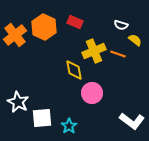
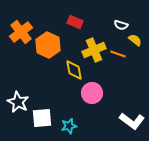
orange hexagon: moved 4 px right, 18 px down
orange cross: moved 6 px right, 3 px up
yellow cross: moved 1 px up
cyan star: rotated 21 degrees clockwise
